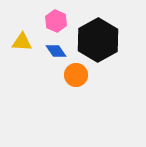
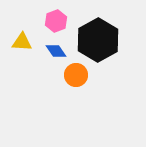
pink hexagon: rotated 15 degrees clockwise
